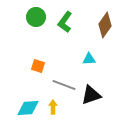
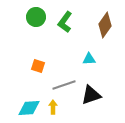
gray line: rotated 40 degrees counterclockwise
cyan diamond: moved 1 px right
